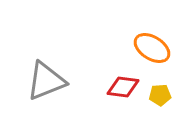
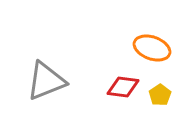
orange ellipse: rotated 12 degrees counterclockwise
yellow pentagon: rotated 30 degrees counterclockwise
